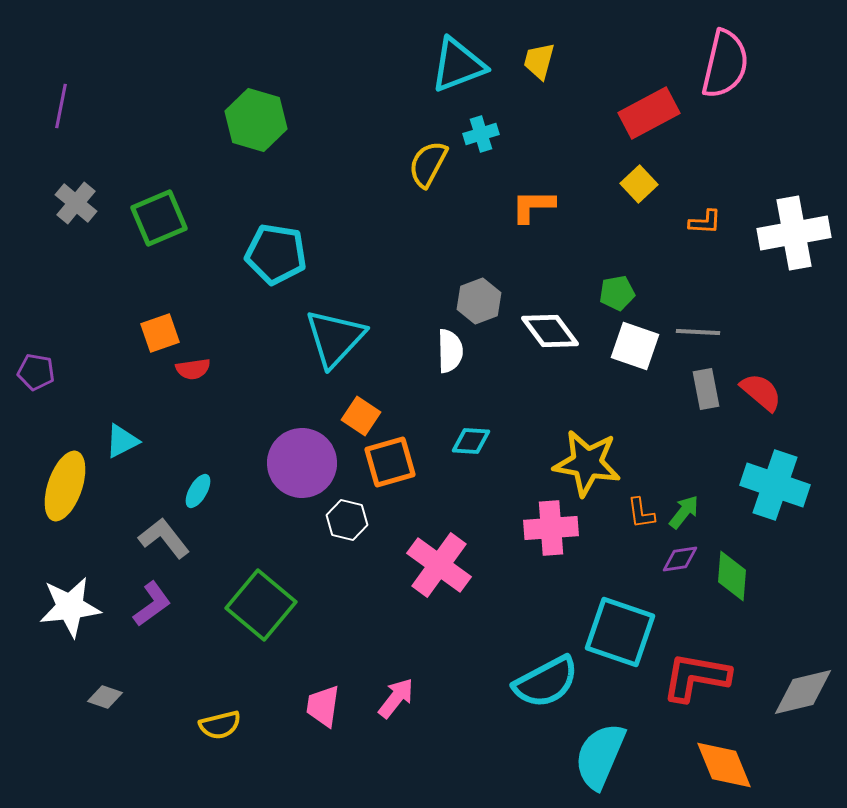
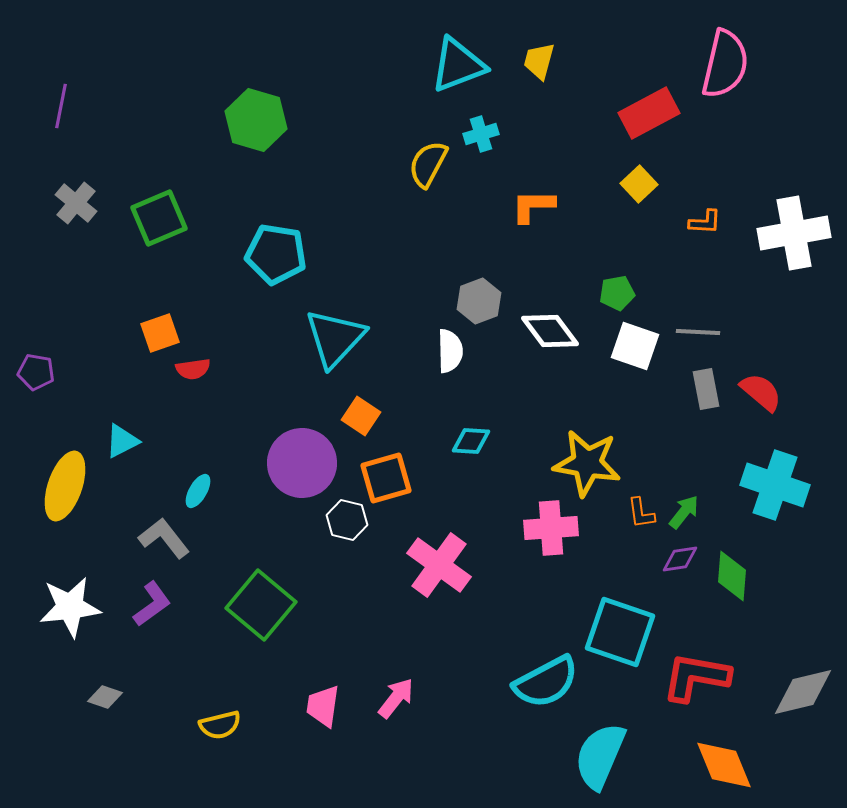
orange square at (390, 462): moved 4 px left, 16 px down
